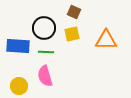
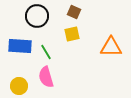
black circle: moved 7 px left, 12 px up
orange triangle: moved 5 px right, 7 px down
blue rectangle: moved 2 px right
green line: rotated 56 degrees clockwise
pink semicircle: moved 1 px right, 1 px down
